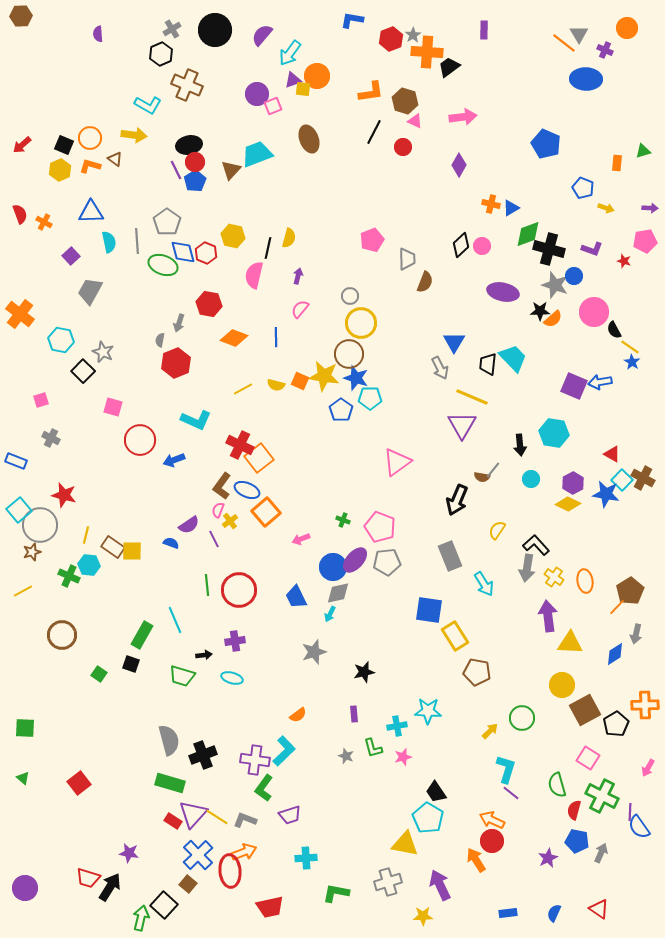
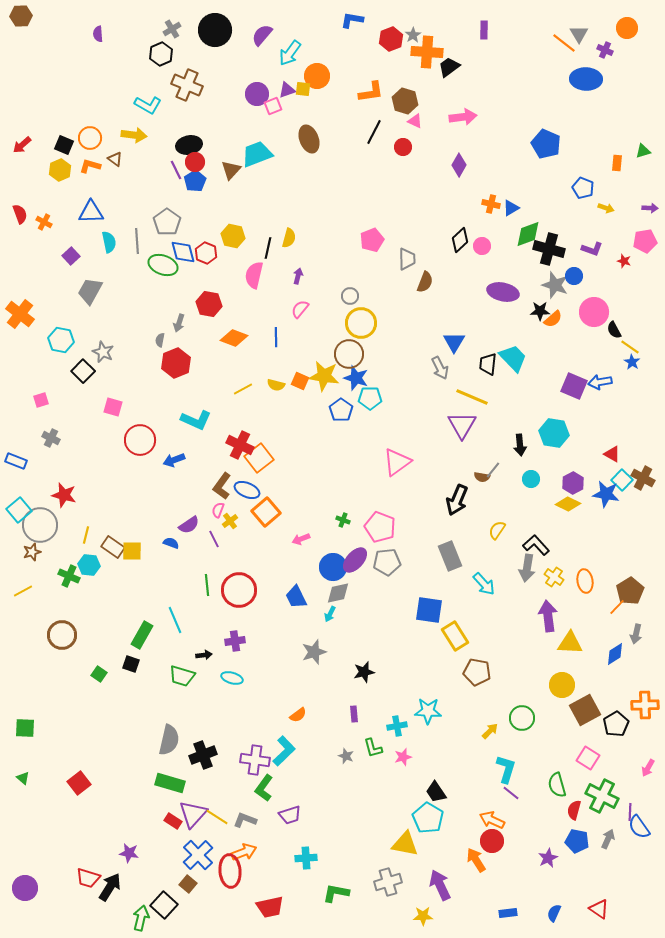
purple triangle at (293, 80): moved 6 px left, 10 px down
black diamond at (461, 245): moved 1 px left, 5 px up
cyan arrow at (484, 584): rotated 10 degrees counterclockwise
gray semicircle at (169, 740): rotated 28 degrees clockwise
gray arrow at (601, 853): moved 7 px right, 14 px up
